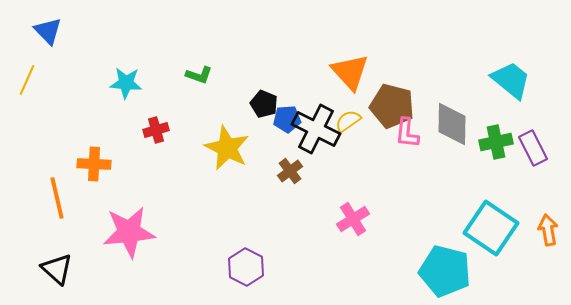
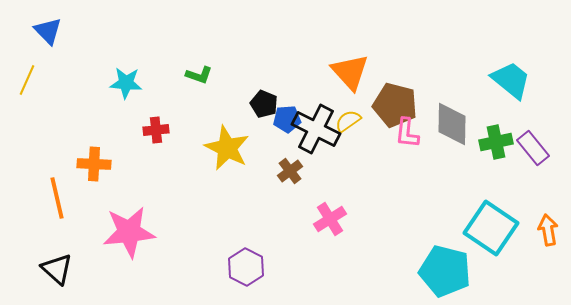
brown pentagon: moved 3 px right, 1 px up
red cross: rotated 10 degrees clockwise
purple rectangle: rotated 12 degrees counterclockwise
pink cross: moved 23 px left
